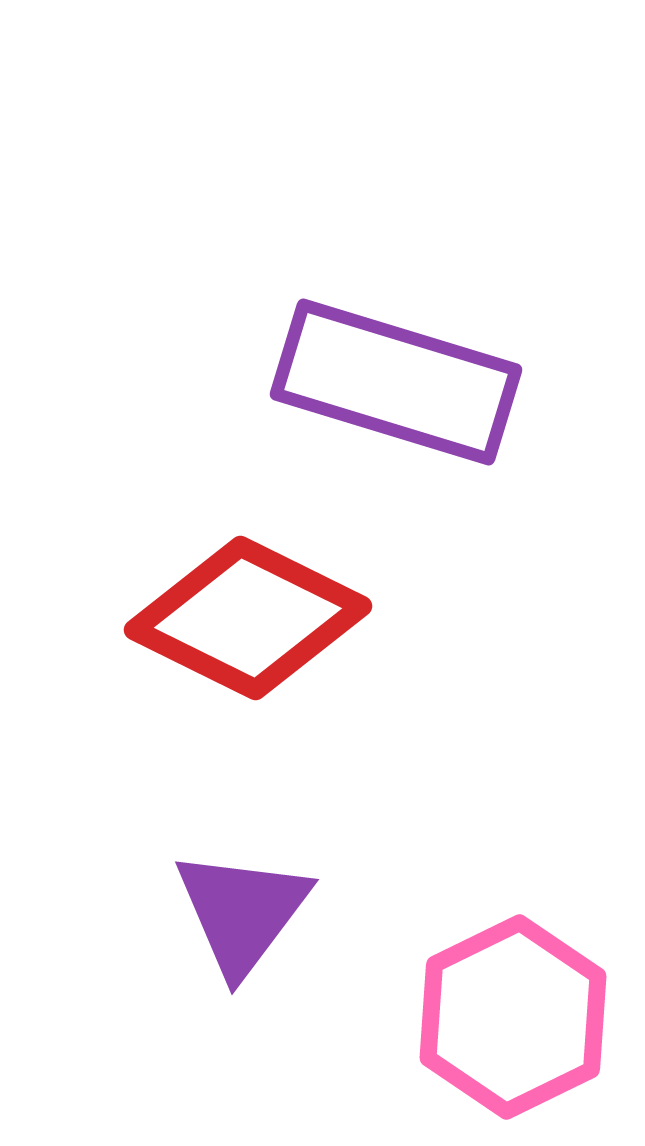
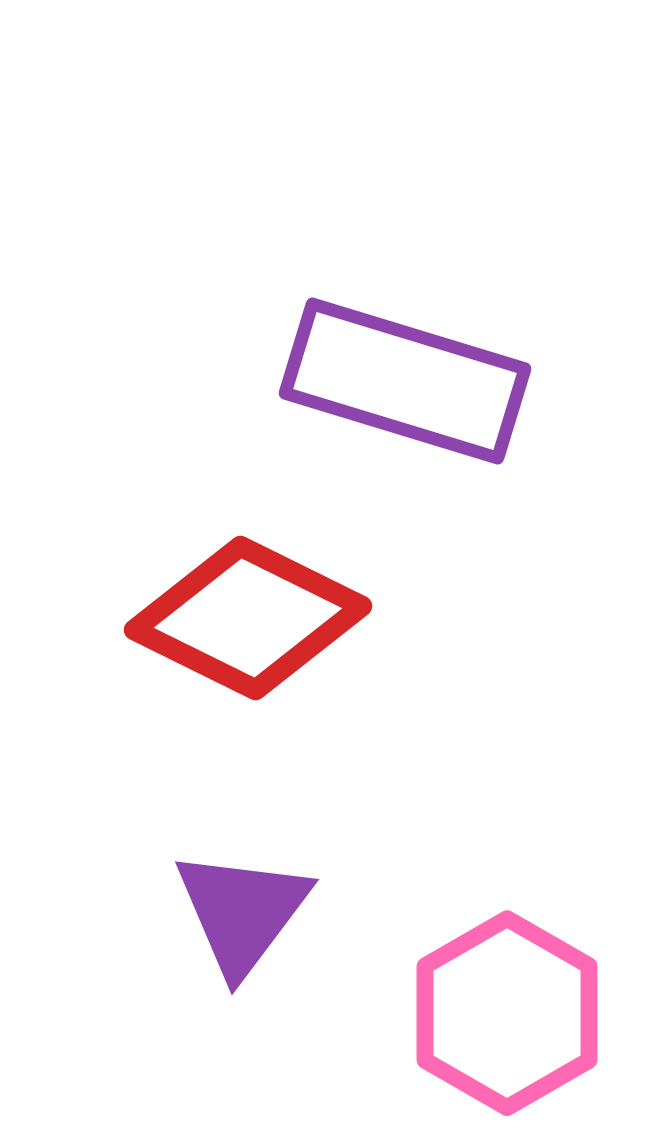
purple rectangle: moved 9 px right, 1 px up
pink hexagon: moved 6 px left, 4 px up; rotated 4 degrees counterclockwise
